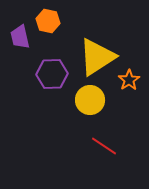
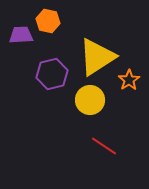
purple trapezoid: moved 1 px right, 2 px up; rotated 100 degrees clockwise
purple hexagon: rotated 12 degrees counterclockwise
